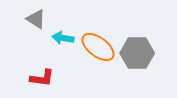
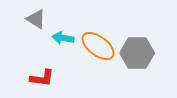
orange ellipse: moved 1 px up
